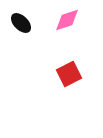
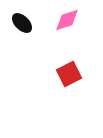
black ellipse: moved 1 px right
